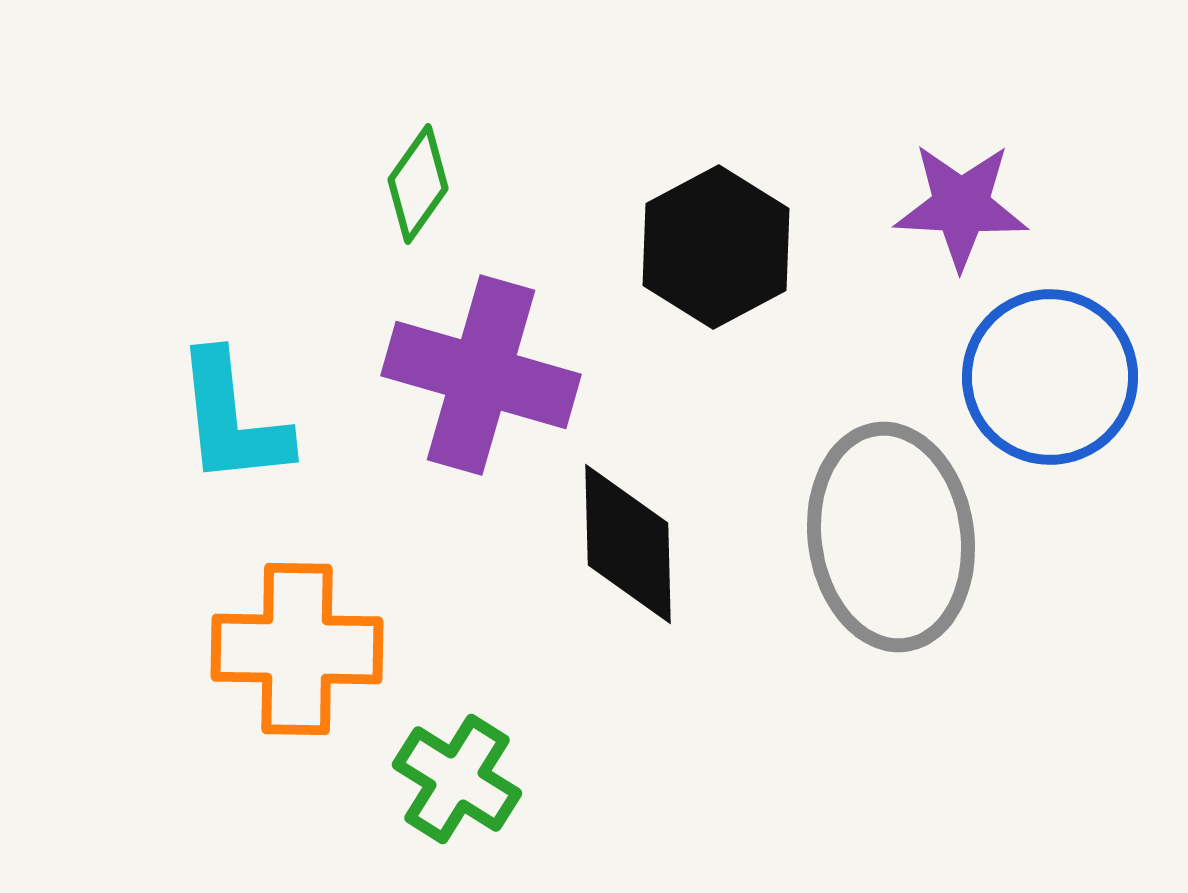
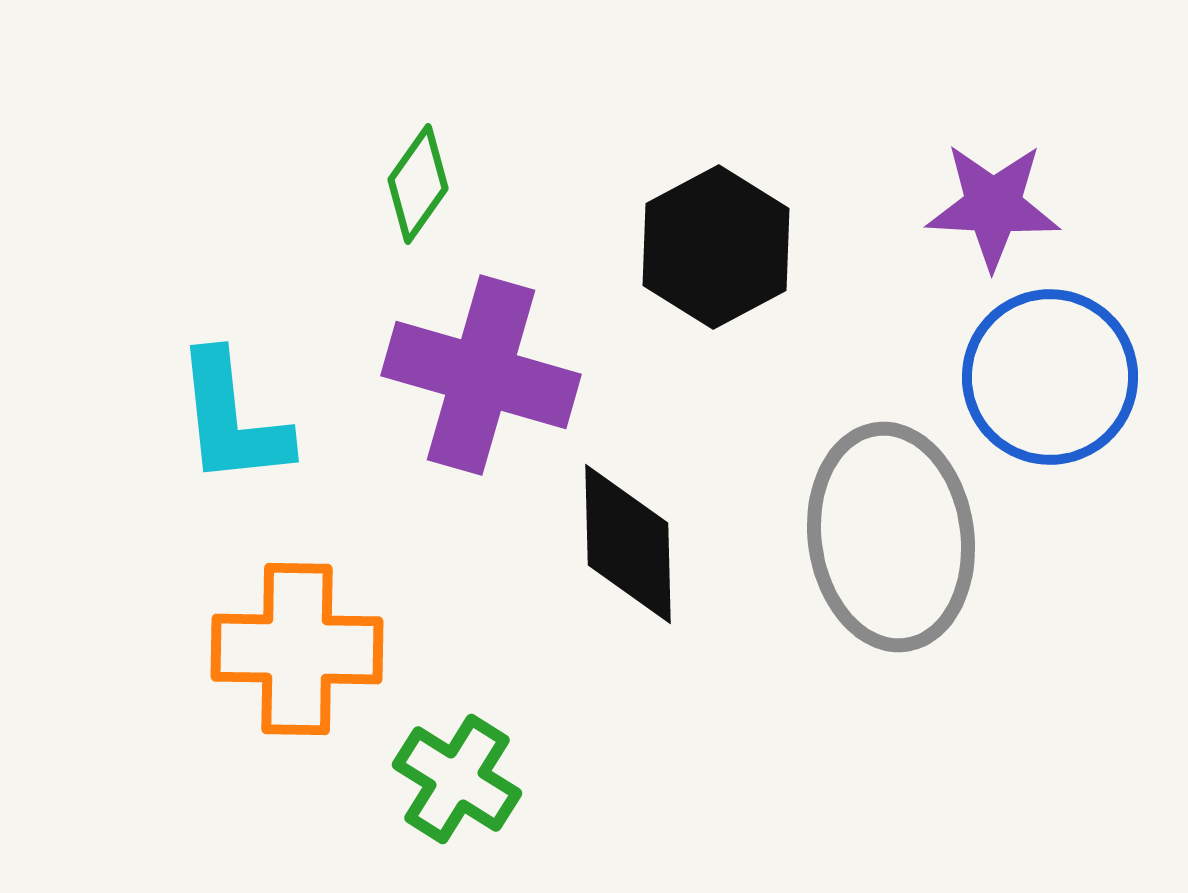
purple star: moved 32 px right
